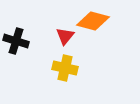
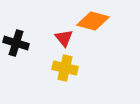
red triangle: moved 1 px left, 2 px down; rotated 18 degrees counterclockwise
black cross: moved 2 px down
